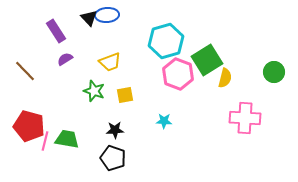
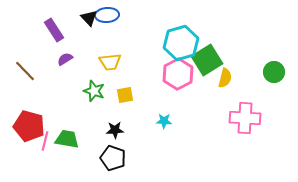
purple rectangle: moved 2 px left, 1 px up
cyan hexagon: moved 15 px right, 2 px down
yellow trapezoid: rotated 15 degrees clockwise
pink hexagon: rotated 12 degrees clockwise
